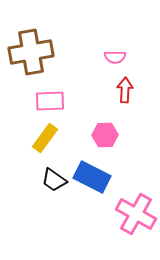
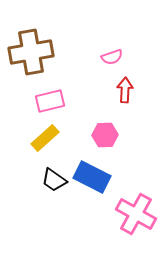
pink semicircle: moved 3 px left; rotated 20 degrees counterclockwise
pink rectangle: rotated 12 degrees counterclockwise
yellow rectangle: rotated 12 degrees clockwise
